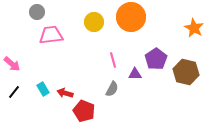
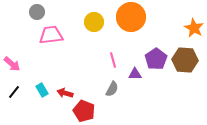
brown hexagon: moved 1 px left, 12 px up; rotated 10 degrees counterclockwise
cyan rectangle: moved 1 px left, 1 px down
